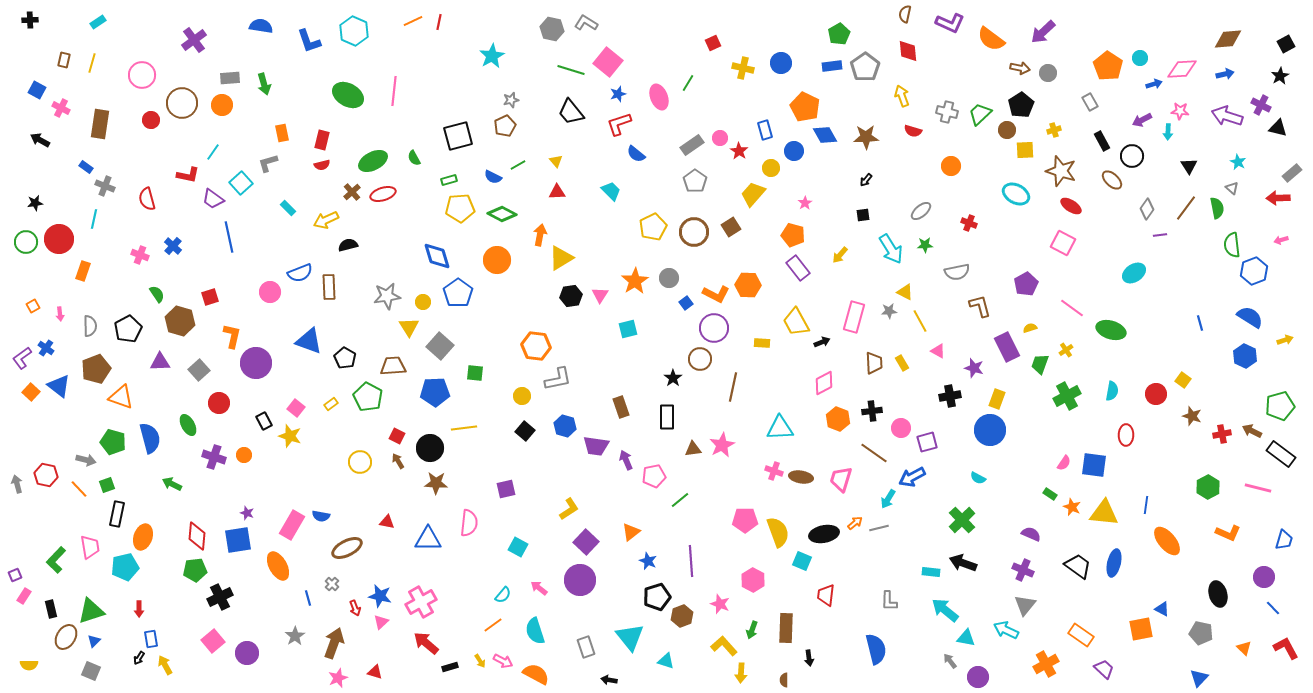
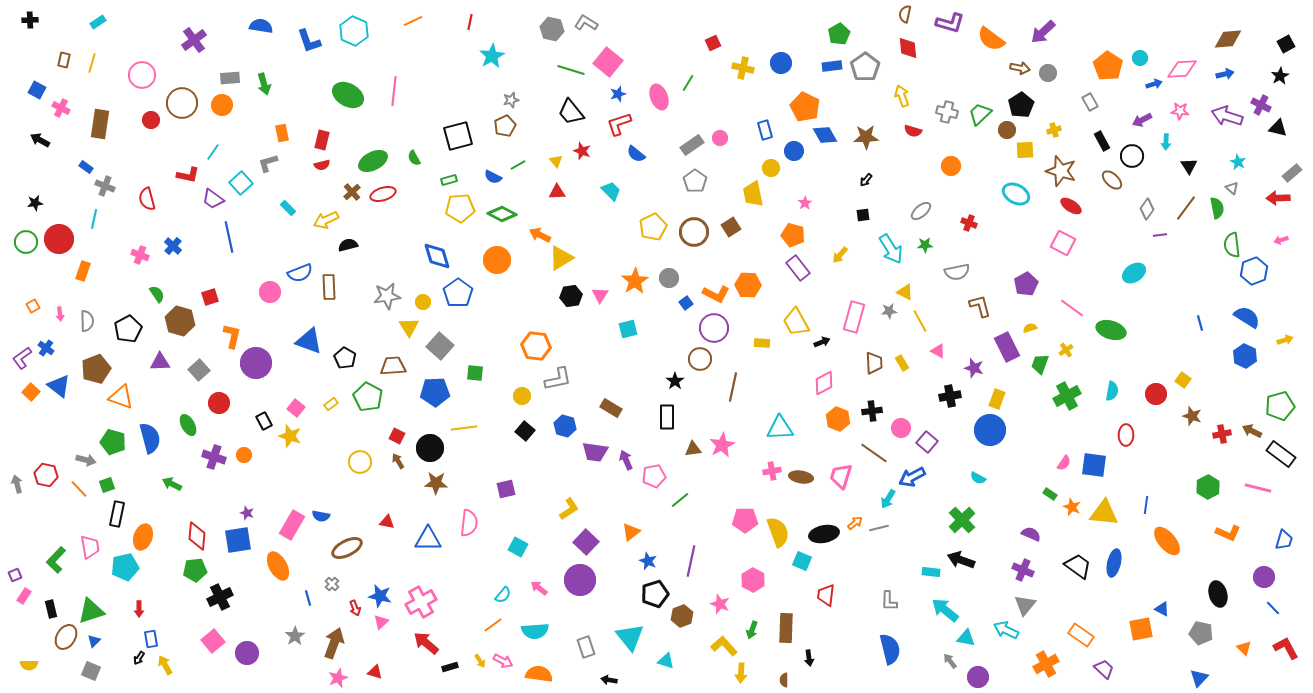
red line at (439, 22): moved 31 px right
purple L-shape at (950, 23): rotated 8 degrees counterclockwise
red diamond at (908, 51): moved 3 px up
cyan arrow at (1168, 132): moved 2 px left, 10 px down
red star at (739, 151): moved 157 px left; rotated 12 degrees counterclockwise
yellow trapezoid at (753, 194): rotated 52 degrees counterclockwise
orange arrow at (540, 235): rotated 75 degrees counterclockwise
blue semicircle at (1250, 317): moved 3 px left
gray semicircle at (90, 326): moved 3 px left, 5 px up
black star at (673, 378): moved 2 px right, 3 px down
brown rectangle at (621, 407): moved 10 px left, 1 px down; rotated 40 degrees counterclockwise
purple square at (927, 442): rotated 35 degrees counterclockwise
purple trapezoid at (596, 446): moved 1 px left, 6 px down
pink cross at (774, 471): moved 2 px left; rotated 30 degrees counterclockwise
pink trapezoid at (841, 479): moved 3 px up
purple line at (691, 561): rotated 16 degrees clockwise
black arrow at (963, 563): moved 2 px left, 3 px up
black pentagon at (657, 597): moved 2 px left, 3 px up
cyan semicircle at (535, 631): rotated 76 degrees counterclockwise
blue semicircle at (876, 649): moved 14 px right
orange semicircle at (536, 674): moved 3 px right; rotated 20 degrees counterclockwise
